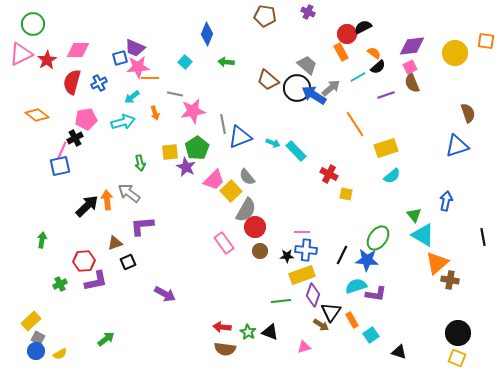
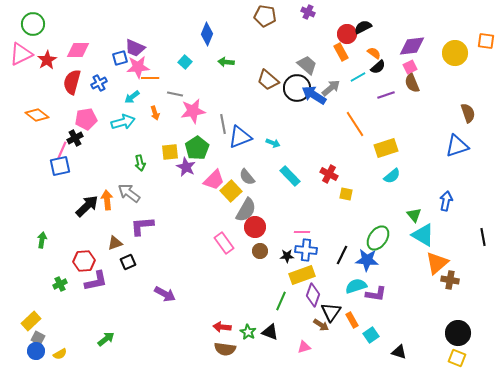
cyan rectangle at (296, 151): moved 6 px left, 25 px down
green line at (281, 301): rotated 60 degrees counterclockwise
